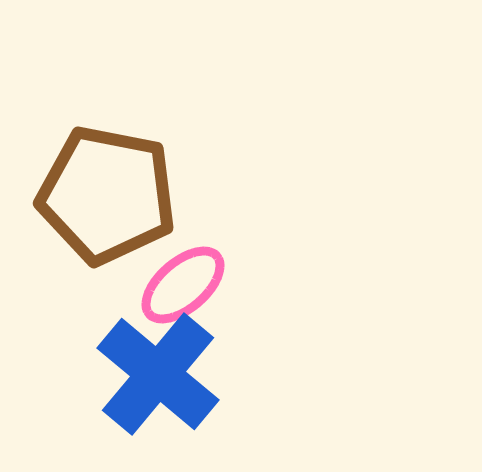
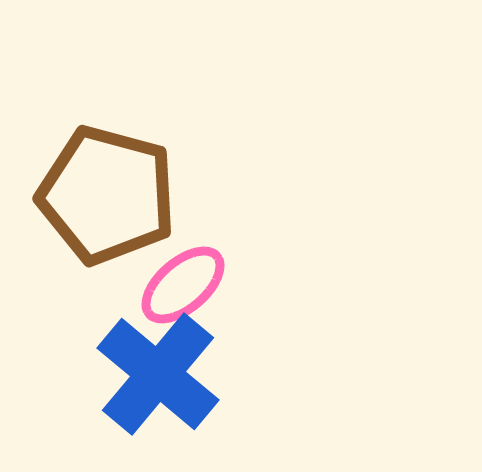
brown pentagon: rotated 4 degrees clockwise
